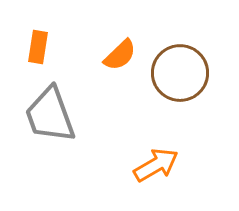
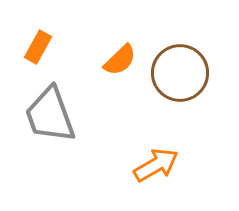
orange rectangle: rotated 20 degrees clockwise
orange semicircle: moved 5 px down
